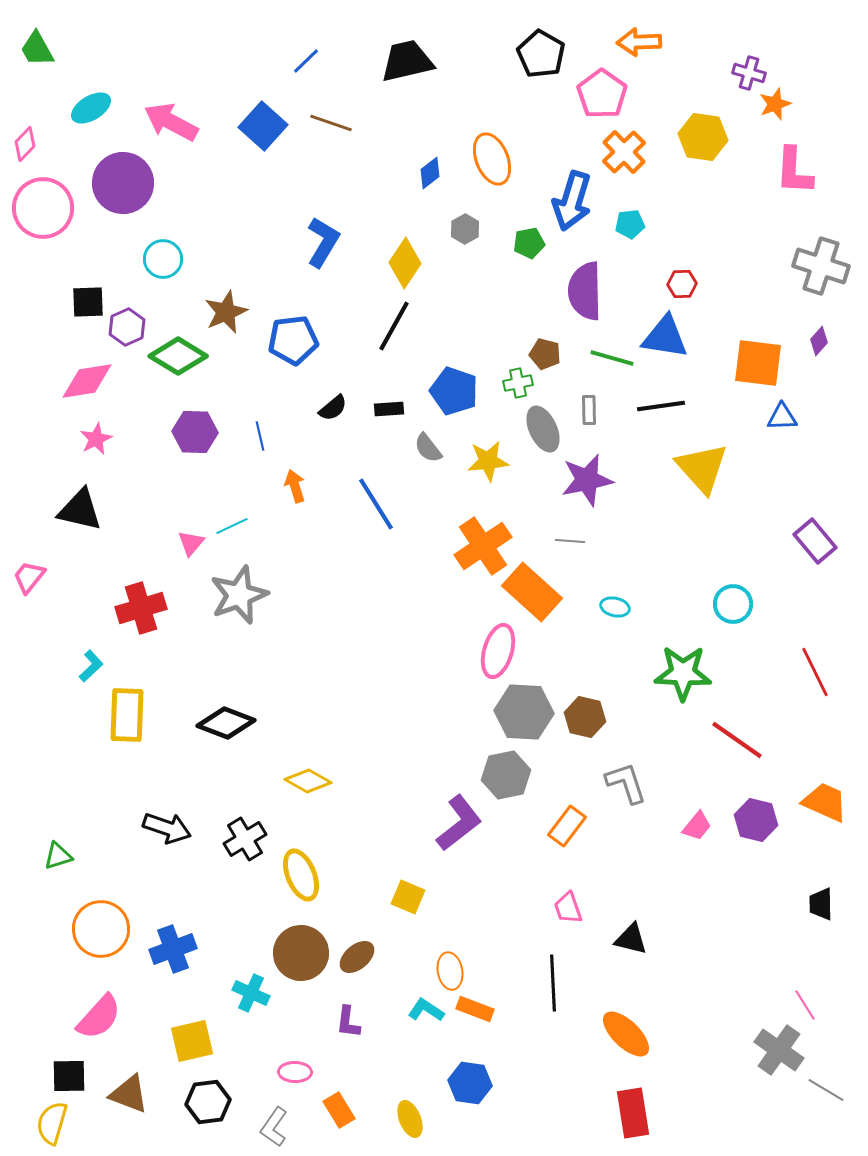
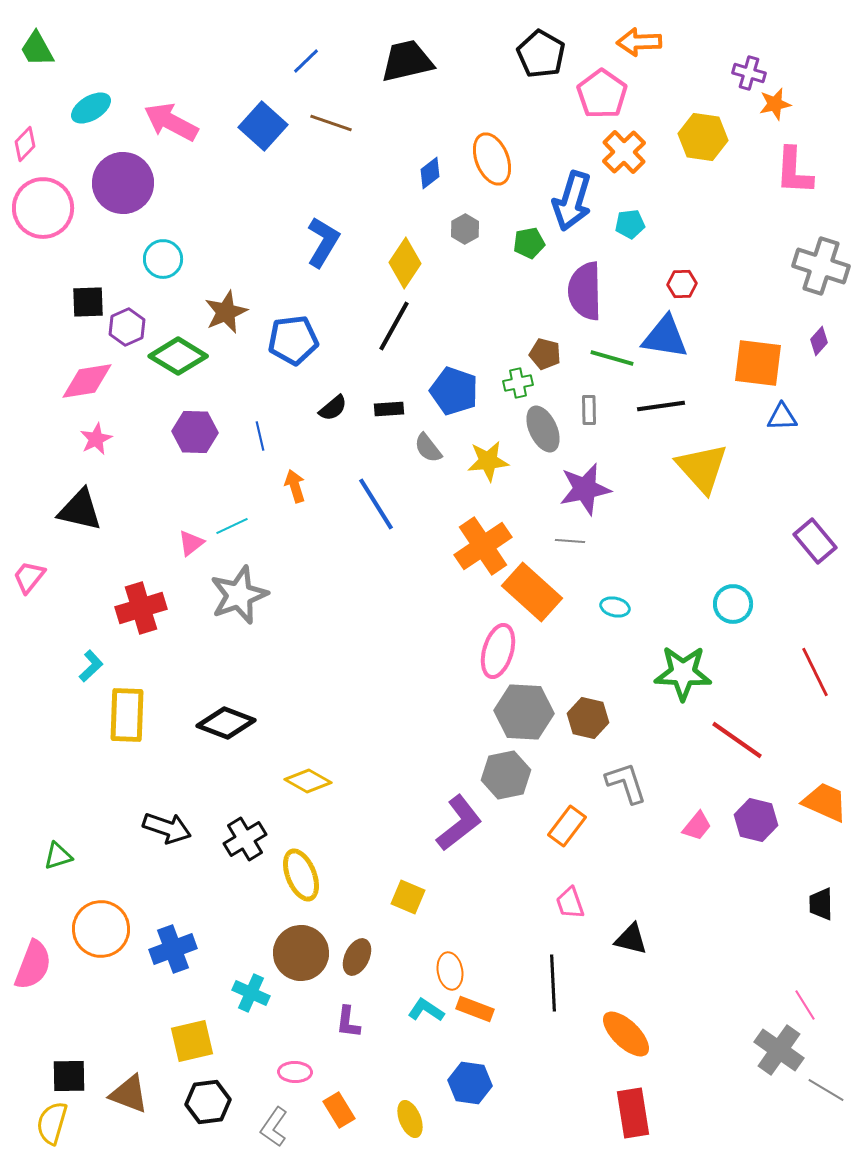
orange star at (775, 104): rotated 8 degrees clockwise
purple star at (587, 480): moved 2 px left, 9 px down
pink triangle at (191, 543): rotated 12 degrees clockwise
brown hexagon at (585, 717): moved 3 px right, 1 px down
pink trapezoid at (568, 908): moved 2 px right, 5 px up
brown ellipse at (357, 957): rotated 24 degrees counterclockwise
pink semicircle at (99, 1017): moved 66 px left, 52 px up; rotated 21 degrees counterclockwise
